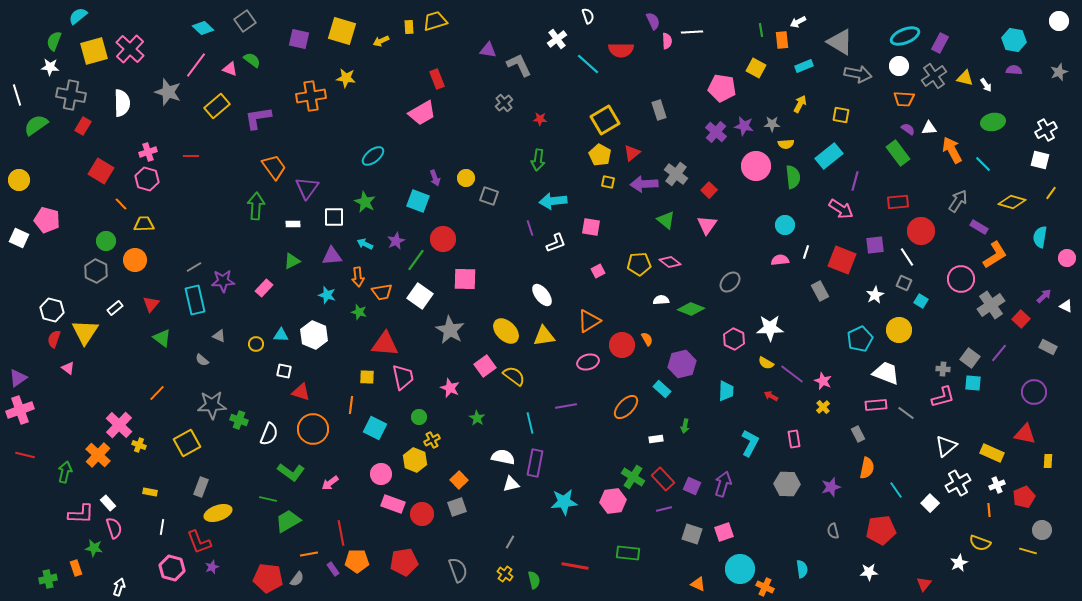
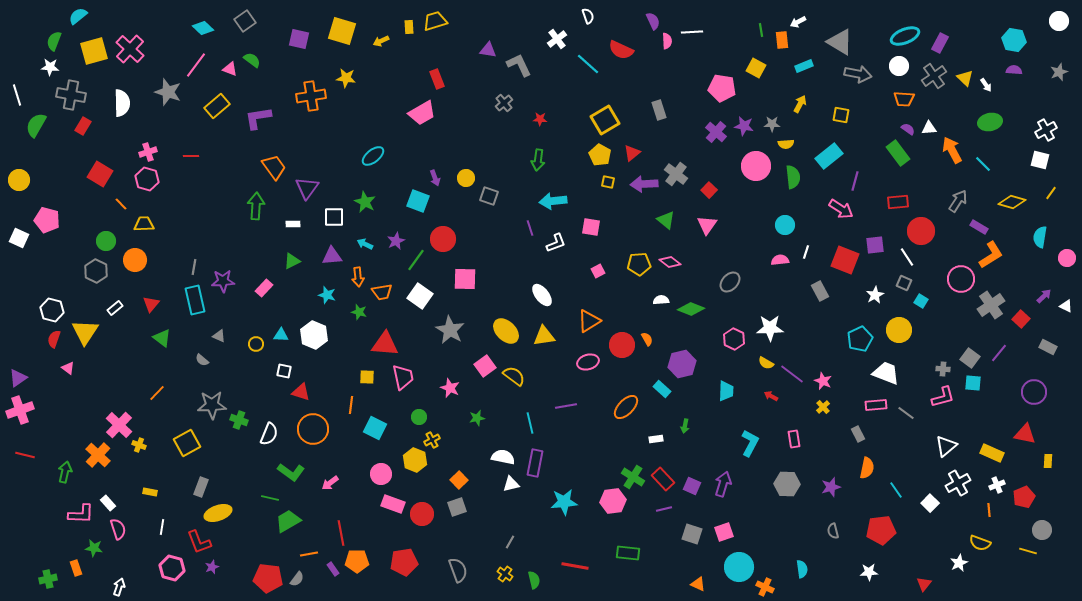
red semicircle at (621, 50): rotated 25 degrees clockwise
yellow triangle at (965, 78): rotated 30 degrees clockwise
green ellipse at (993, 122): moved 3 px left
green semicircle at (36, 125): rotated 25 degrees counterclockwise
red square at (101, 171): moved 1 px left, 3 px down
orange L-shape at (995, 255): moved 4 px left
red square at (842, 260): moved 3 px right
gray line at (194, 267): rotated 49 degrees counterclockwise
green star at (477, 418): rotated 28 degrees clockwise
green line at (268, 499): moved 2 px right, 1 px up
pink semicircle at (114, 528): moved 4 px right, 1 px down
cyan circle at (740, 569): moved 1 px left, 2 px up
